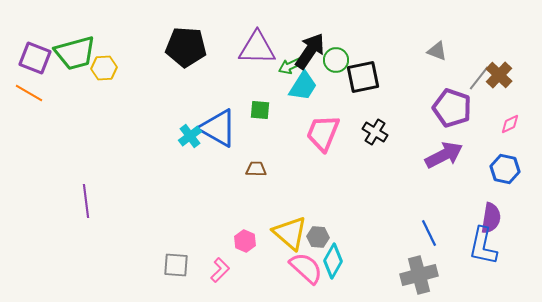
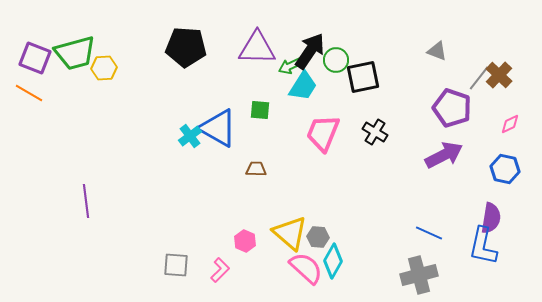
blue line: rotated 40 degrees counterclockwise
